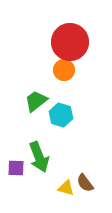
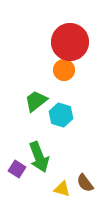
purple square: moved 1 px right, 1 px down; rotated 30 degrees clockwise
yellow triangle: moved 4 px left, 1 px down
